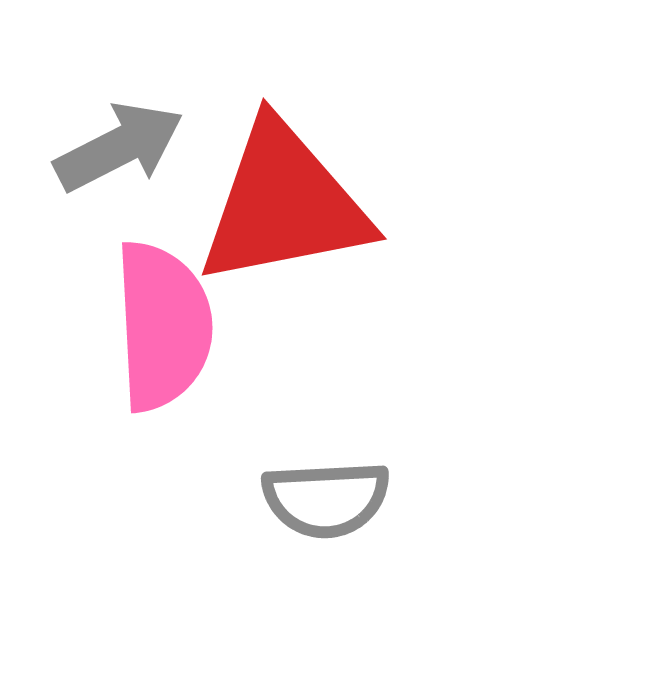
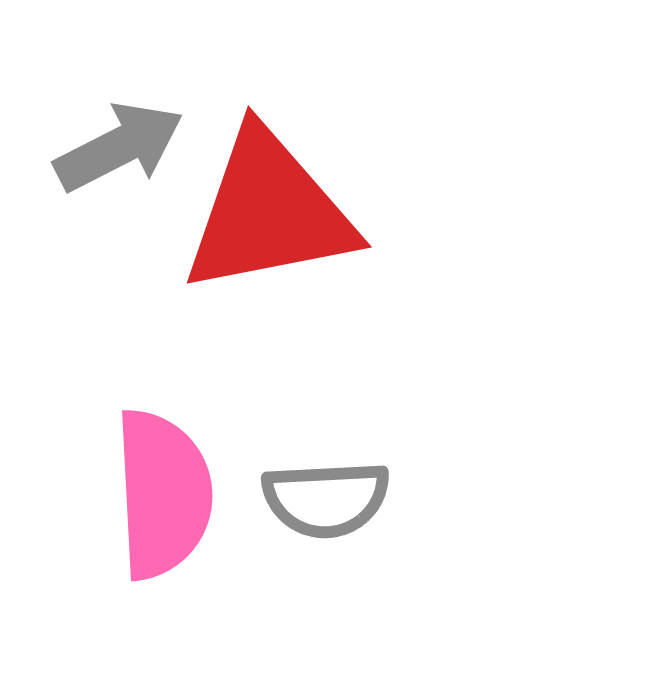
red triangle: moved 15 px left, 8 px down
pink semicircle: moved 168 px down
